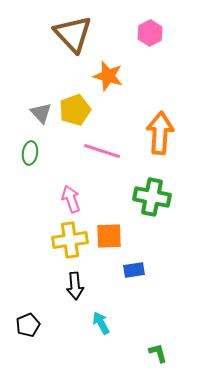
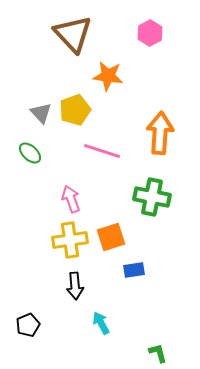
orange star: rotated 8 degrees counterclockwise
green ellipse: rotated 55 degrees counterclockwise
orange square: moved 2 px right, 1 px down; rotated 16 degrees counterclockwise
